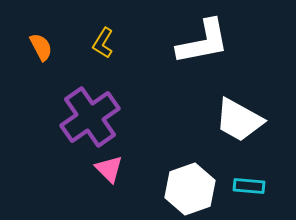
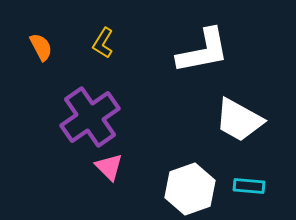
white L-shape: moved 9 px down
pink triangle: moved 2 px up
